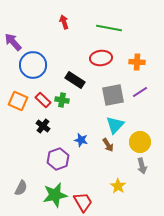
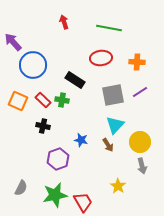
black cross: rotated 24 degrees counterclockwise
